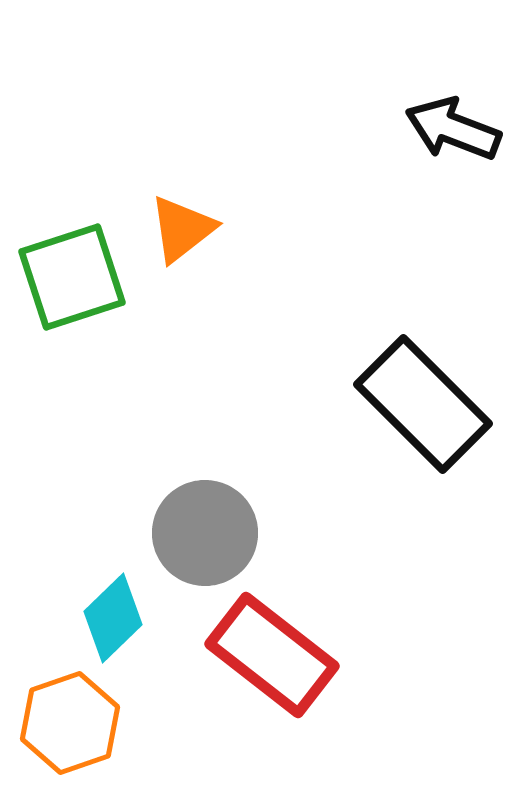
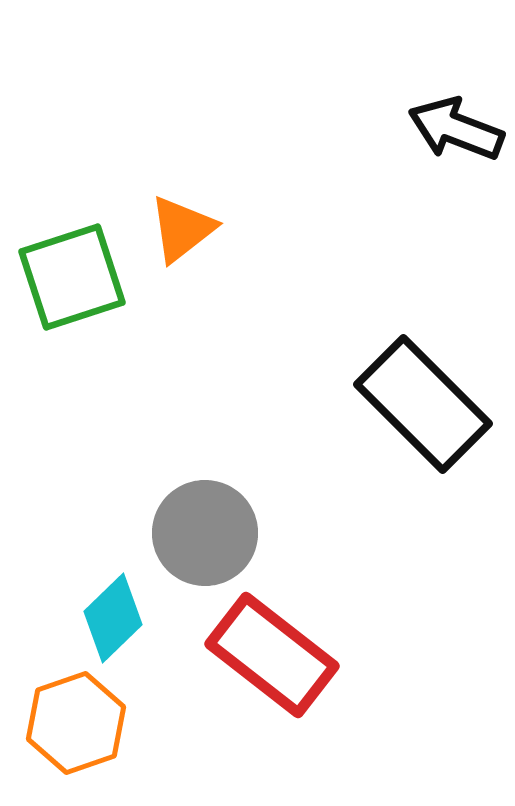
black arrow: moved 3 px right
orange hexagon: moved 6 px right
